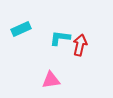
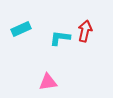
red arrow: moved 5 px right, 14 px up
pink triangle: moved 3 px left, 2 px down
